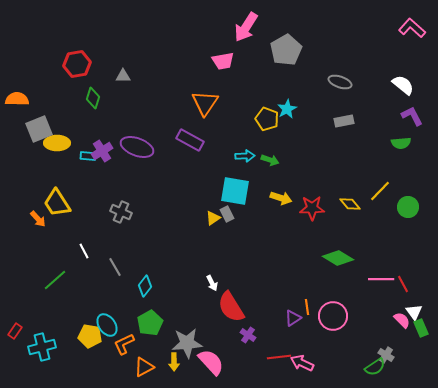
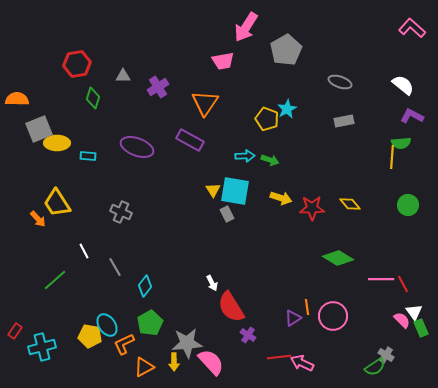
purple L-shape at (412, 116): rotated 35 degrees counterclockwise
purple cross at (102, 151): moved 56 px right, 64 px up
yellow line at (380, 191): moved 12 px right, 34 px up; rotated 40 degrees counterclockwise
green circle at (408, 207): moved 2 px up
yellow triangle at (213, 218): moved 28 px up; rotated 28 degrees counterclockwise
